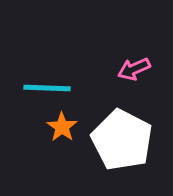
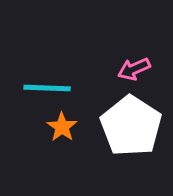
white pentagon: moved 9 px right, 14 px up; rotated 6 degrees clockwise
